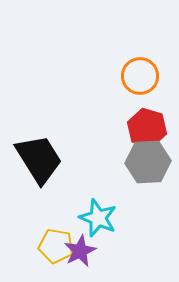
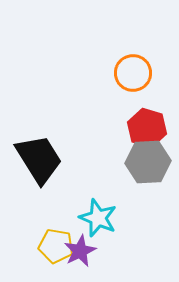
orange circle: moved 7 px left, 3 px up
